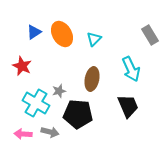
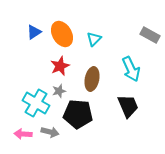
gray rectangle: rotated 30 degrees counterclockwise
red star: moved 38 px right; rotated 24 degrees clockwise
